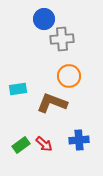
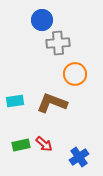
blue circle: moved 2 px left, 1 px down
gray cross: moved 4 px left, 4 px down
orange circle: moved 6 px right, 2 px up
cyan rectangle: moved 3 px left, 12 px down
blue cross: moved 17 px down; rotated 30 degrees counterclockwise
green rectangle: rotated 24 degrees clockwise
